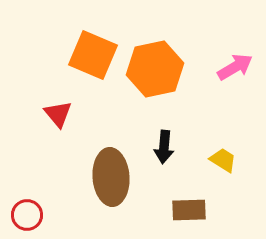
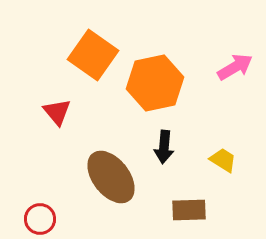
orange square: rotated 12 degrees clockwise
orange hexagon: moved 14 px down
red triangle: moved 1 px left, 2 px up
brown ellipse: rotated 34 degrees counterclockwise
red circle: moved 13 px right, 4 px down
